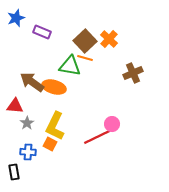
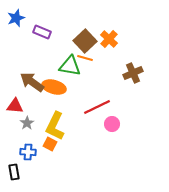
red line: moved 30 px up
